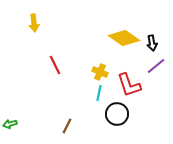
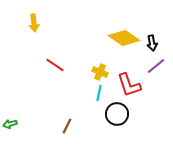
red line: rotated 30 degrees counterclockwise
